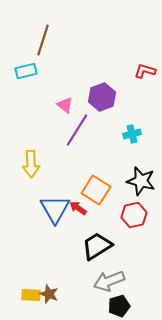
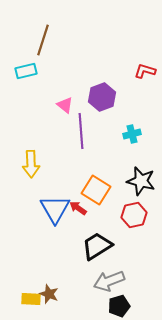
purple line: moved 4 px right, 1 px down; rotated 36 degrees counterclockwise
yellow rectangle: moved 4 px down
